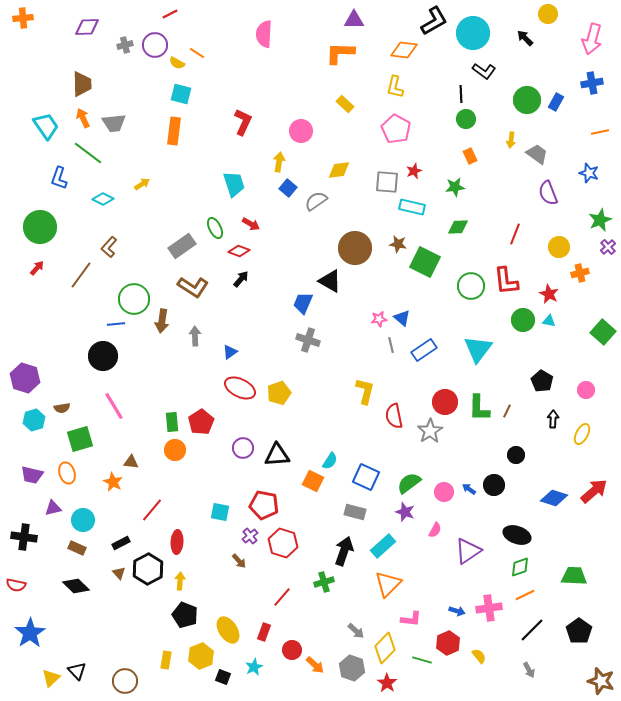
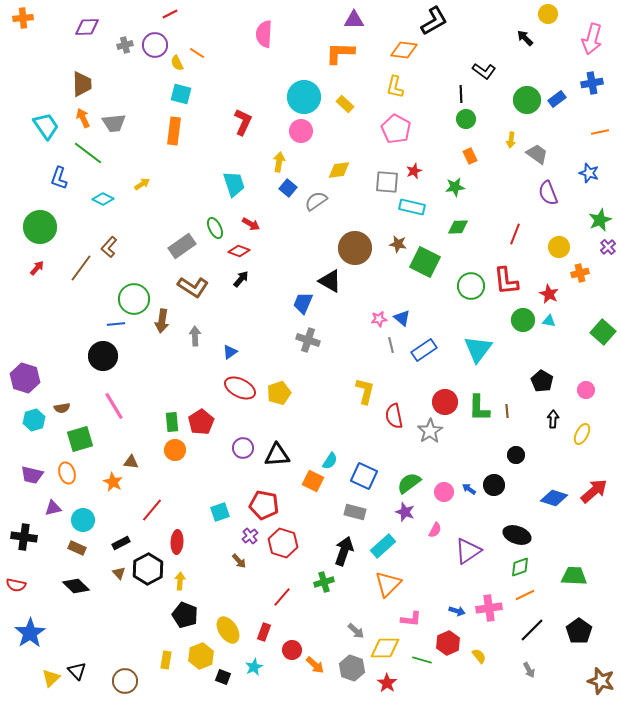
cyan circle at (473, 33): moved 169 px left, 64 px down
yellow semicircle at (177, 63): rotated 35 degrees clockwise
blue rectangle at (556, 102): moved 1 px right, 3 px up; rotated 24 degrees clockwise
brown line at (81, 275): moved 7 px up
brown line at (507, 411): rotated 32 degrees counterclockwise
blue square at (366, 477): moved 2 px left, 1 px up
cyan square at (220, 512): rotated 30 degrees counterclockwise
yellow diamond at (385, 648): rotated 44 degrees clockwise
